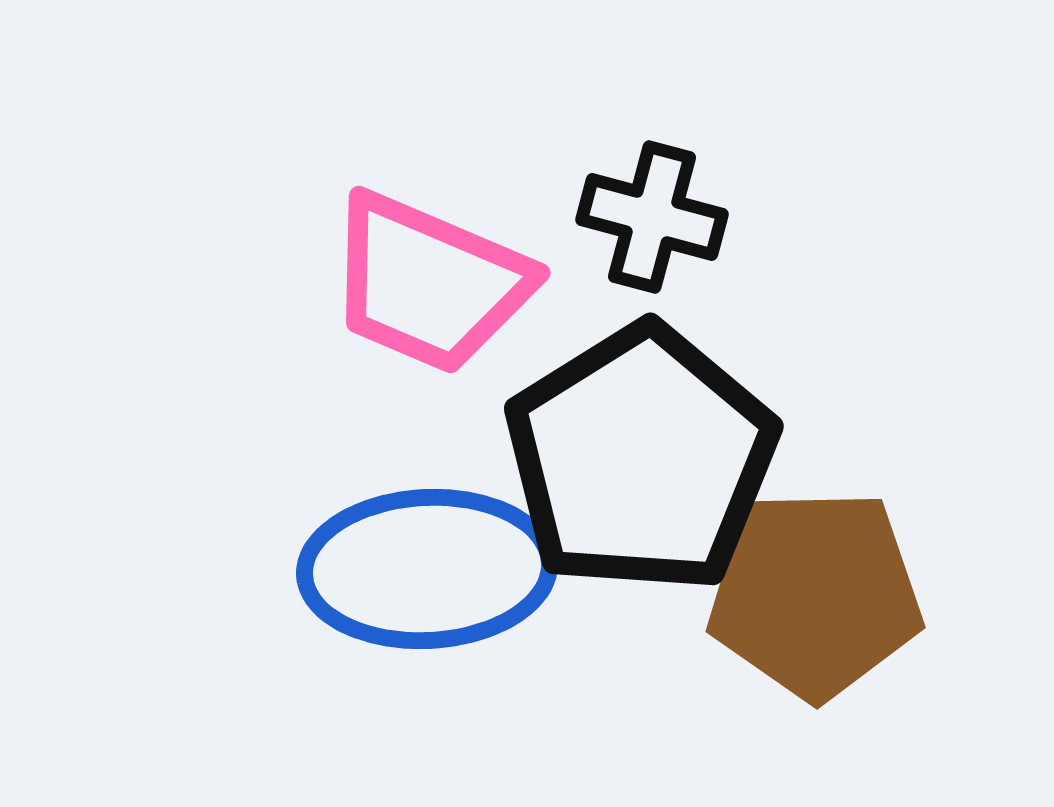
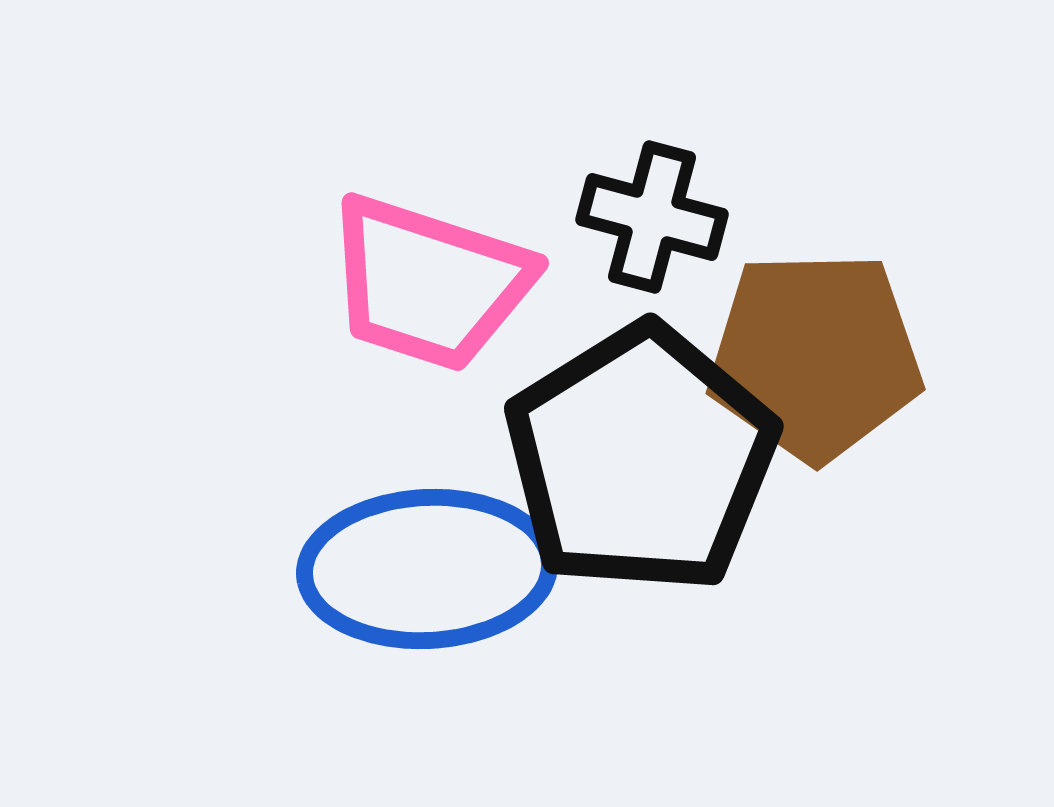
pink trapezoid: rotated 5 degrees counterclockwise
brown pentagon: moved 238 px up
